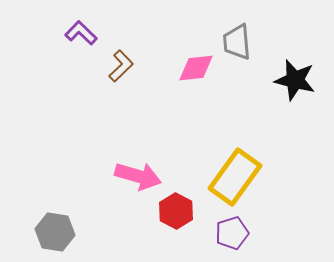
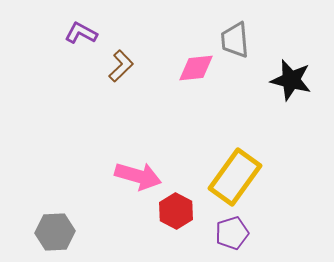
purple L-shape: rotated 16 degrees counterclockwise
gray trapezoid: moved 2 px left, 2 px up
black star: moved 4 px left
gray hexagon: rotated 12 degrees counterclockwise
